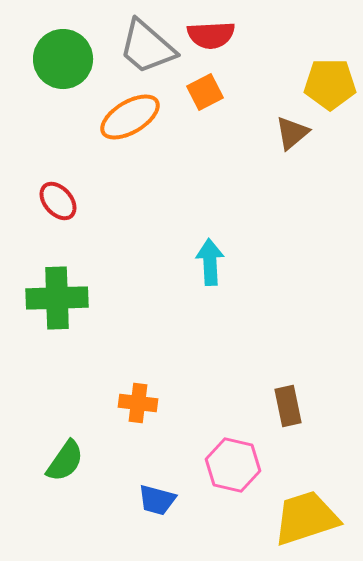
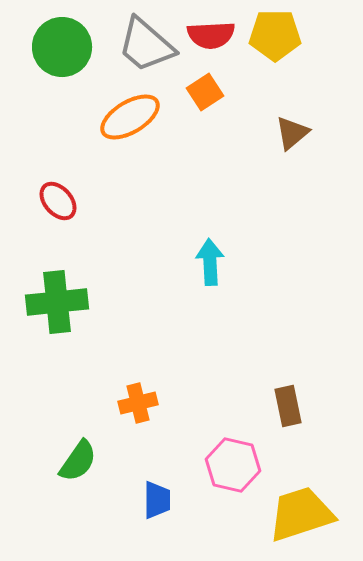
gray trapezoid: moved 1 px left, 2 px up
green circle: moved 1 px left, 12 px up
yellow pentagon: moved 55 px left, 49 px up
orange square: rotated 6 degrees counterclockwise
green cross: moved 4 px down; rotated 4 degrees counterclockwise
orange cross: rotated 21 degrees counterclockwise
green semicircle: moved 13 px right
blue trapezoid: rotated 105 degrees counterclockwise
yellow trapezoid: moved 5 px left, 4 px up
